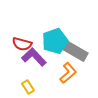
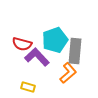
cyan pentagon: moved 1 px up
gray rectangle: rotated 65 degrees clockwise
purple L-shape: moved 3 px right
yellow rectangle: rotated 40 degrees counterclockwise
